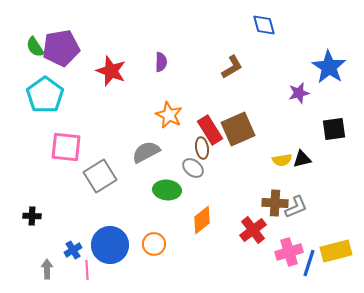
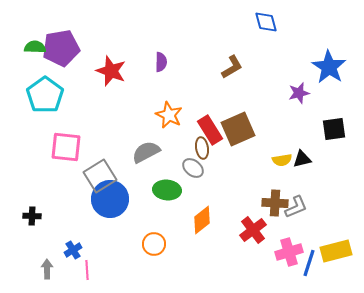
blue diamond: moved 2 px right, 3 px up
green semicircle: rotated 125 degrees clockwise
blue circle: moved 46 px up
